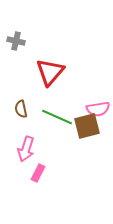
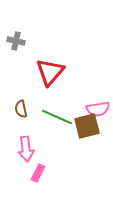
pink arrow: rotated 25 degrees counterclockwise
